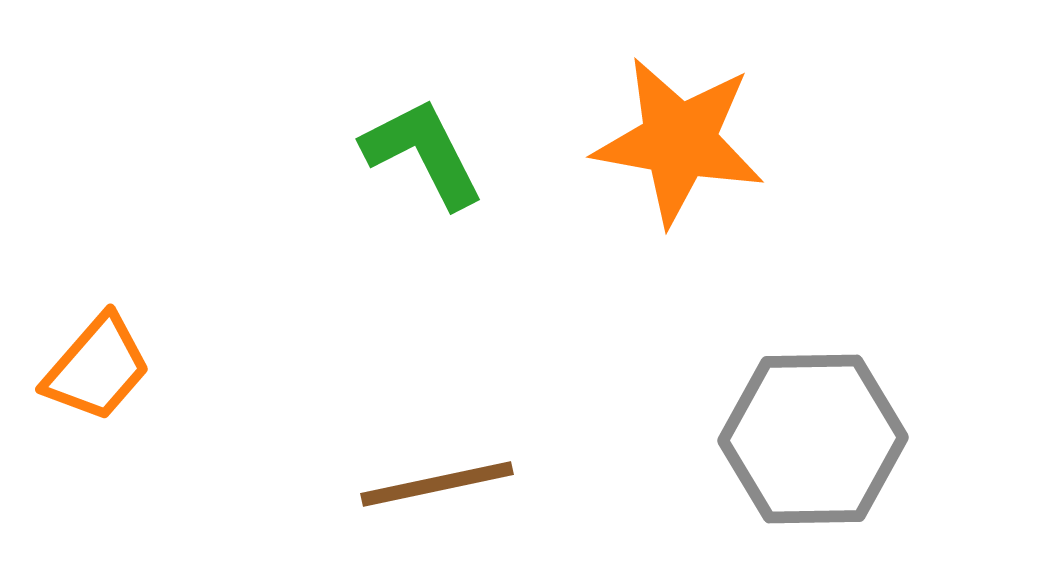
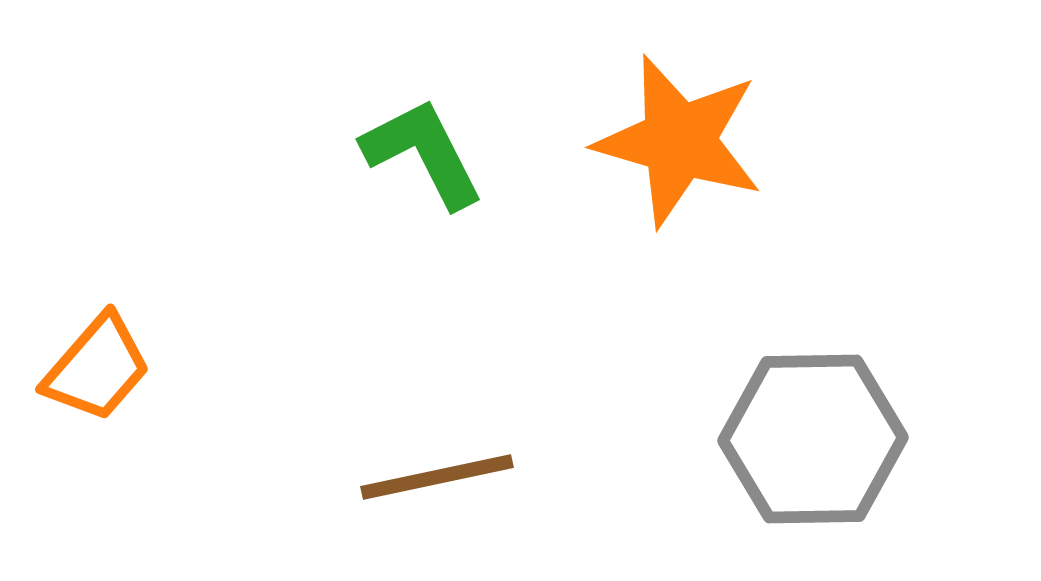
orange star: rotated 6 degrees clockwise
brown line: moved 7 px up
